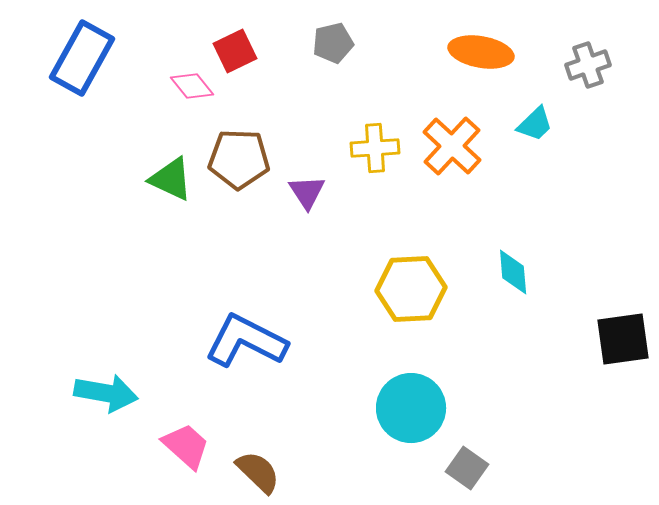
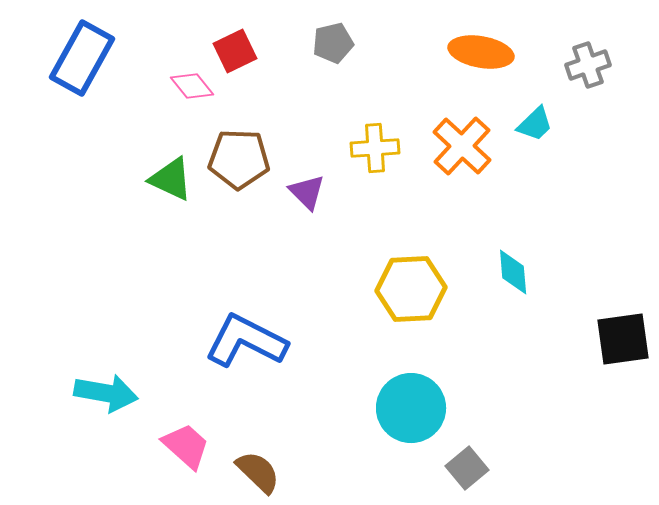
orange cross: moved 10 px right
purple triangle: rotated 12 degrees counterclockwise
gray square: rotated 15 degrees clockwise
